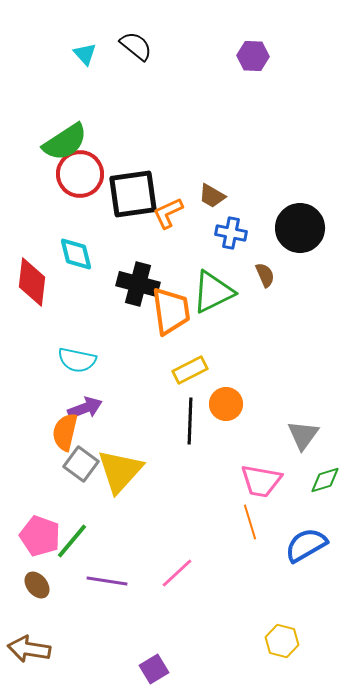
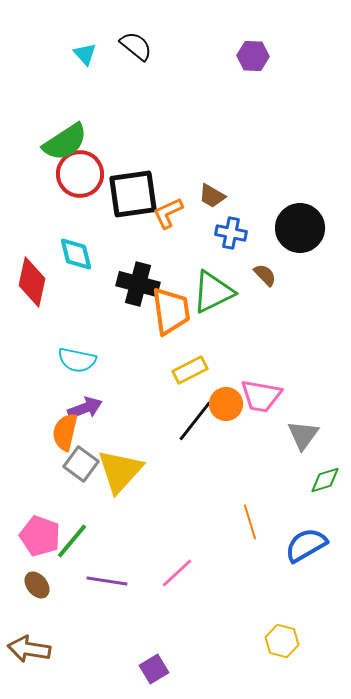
brown semicircle: rotated 20 degrees counterclockwise
red diamond: rotated 6 degrees clockwise
black line: moved 5 px right; rotated 36 degrees clockwise
pink trapezoid: moved 85 px up
